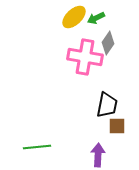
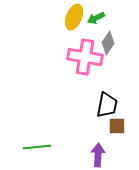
yellow ellipse: rotated 25 degrees counterclockwise
